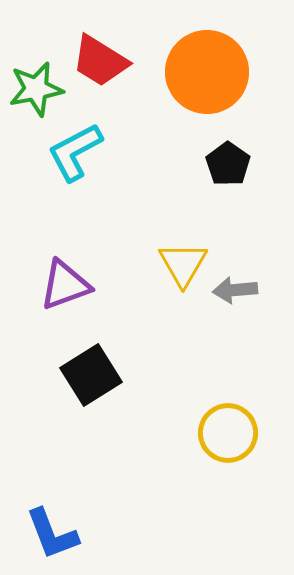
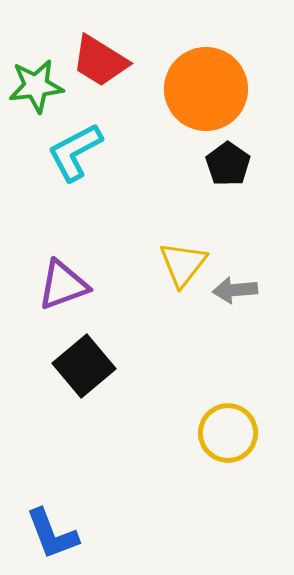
orange circle: moved 1 px left, 17 px down
green star: moved 3 px up; rotated 4 degrees clockwise
yellow triangle: rotated 8 degrees clockwise
purple triangle: moved 2 px left
black square: moved 7 px left, 9 px up; rotated 8 degrees counterclockwise
